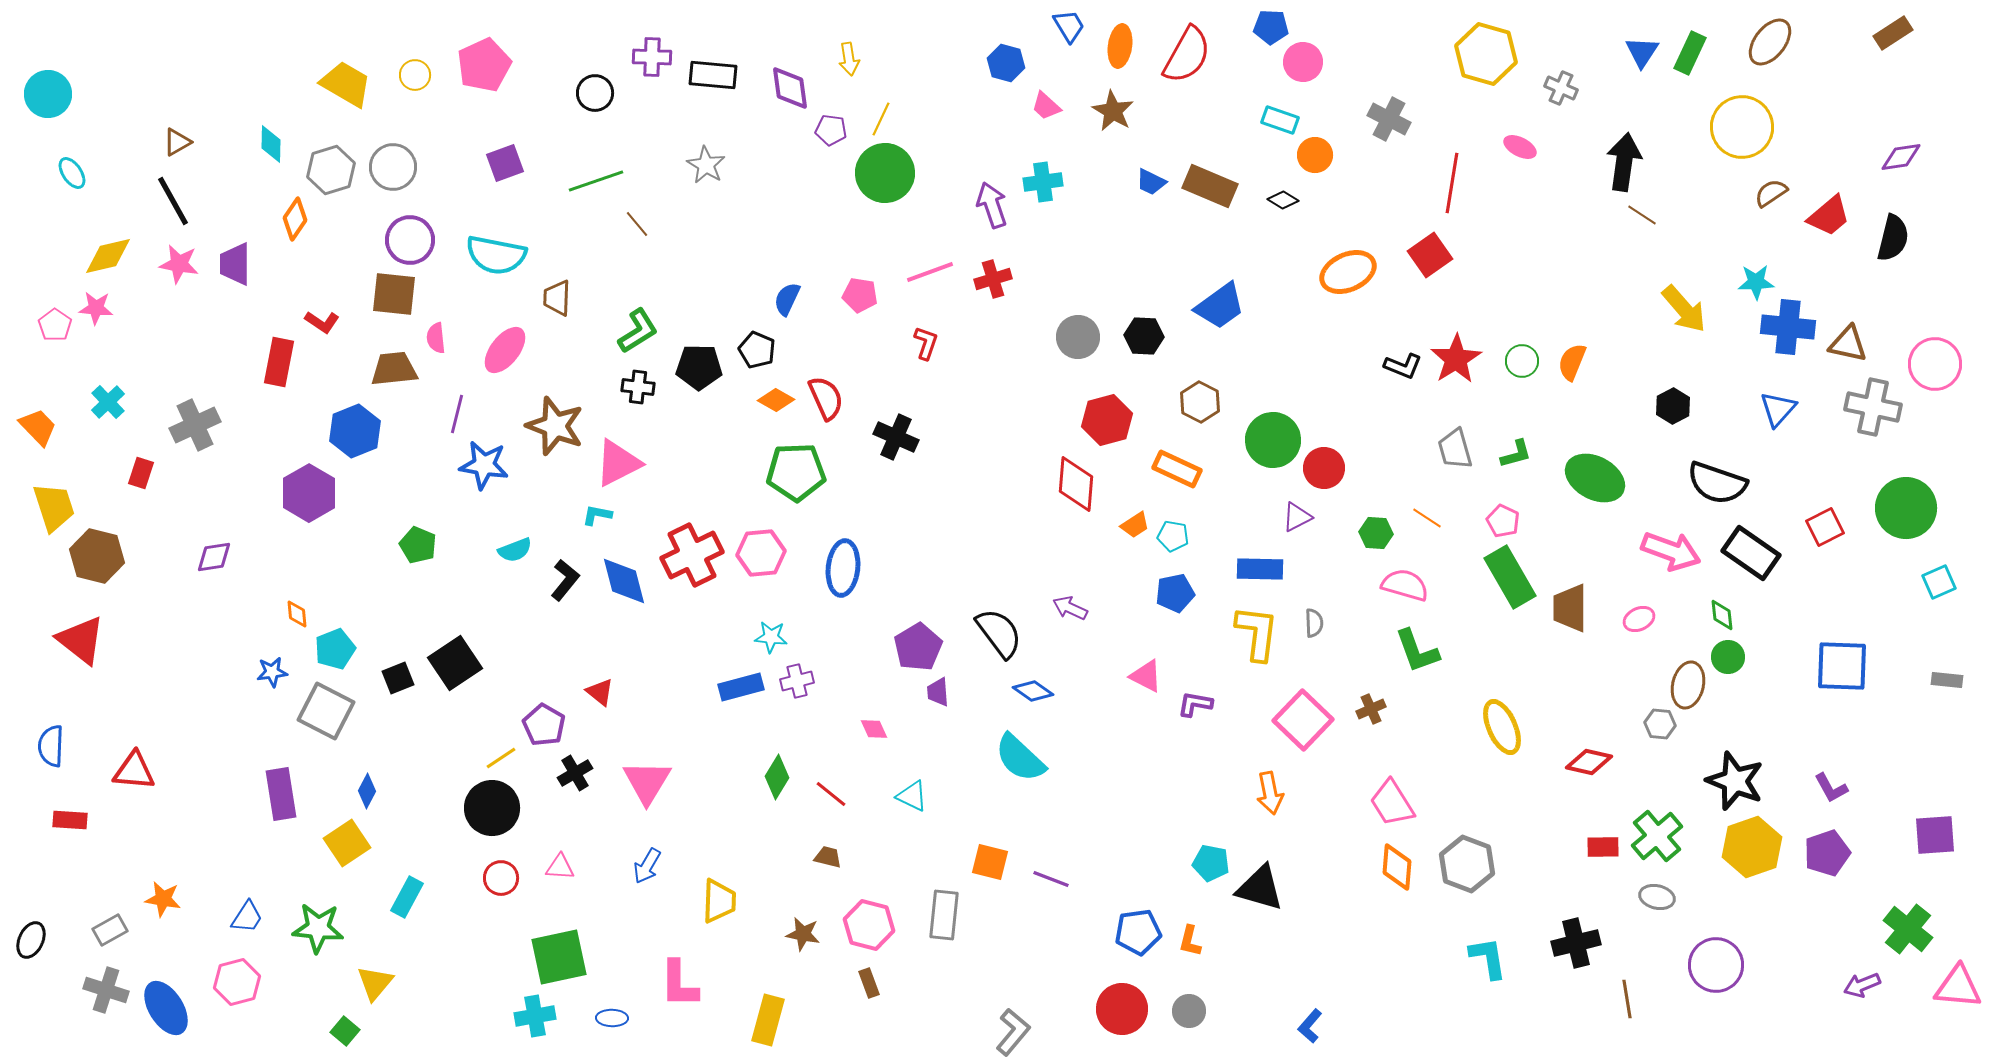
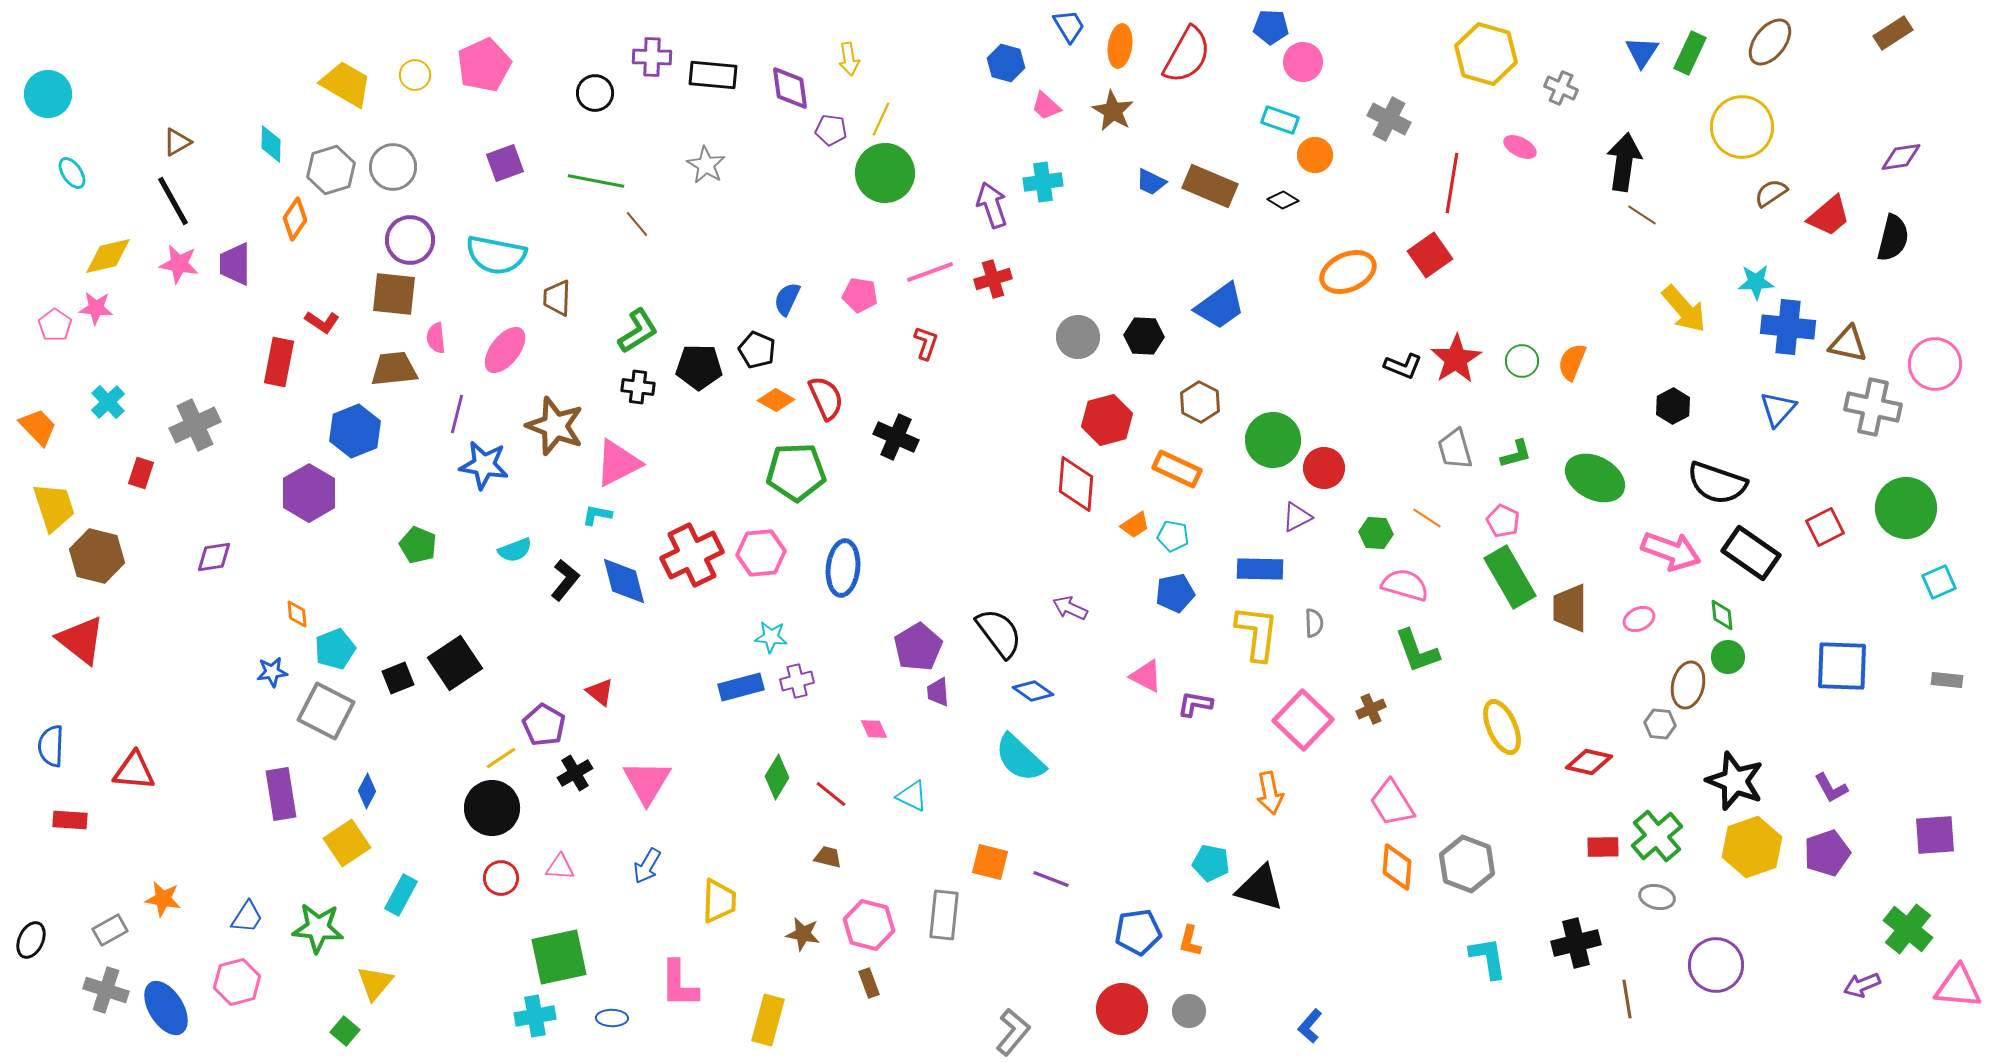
green line at (596, 181): rotated 30 degrees clockwise
cyan rectangle at (407, 897): moved 6 px left, 2 px up
